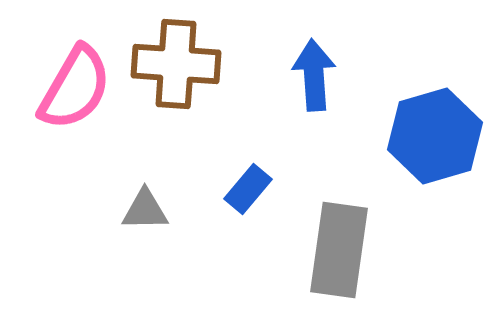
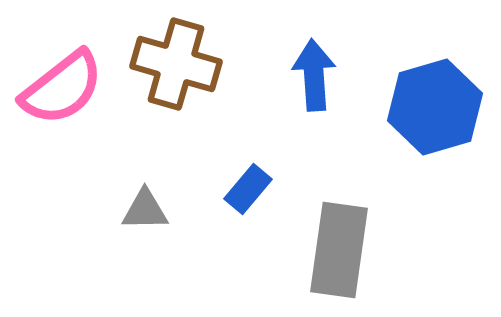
brown cross: rotated 12 degrees clockwise
pink semicircle: moved 13 px left; rotated 22 degrees clockwise
blue hexagon: moved 29 px up
